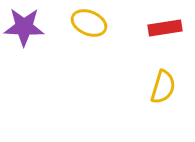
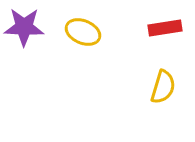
yellow ellipse: moved 6 px left, 9 px down
